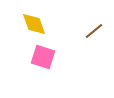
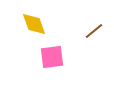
pink square: moved 9 px right; rotated 25 degrees counterclockwise
